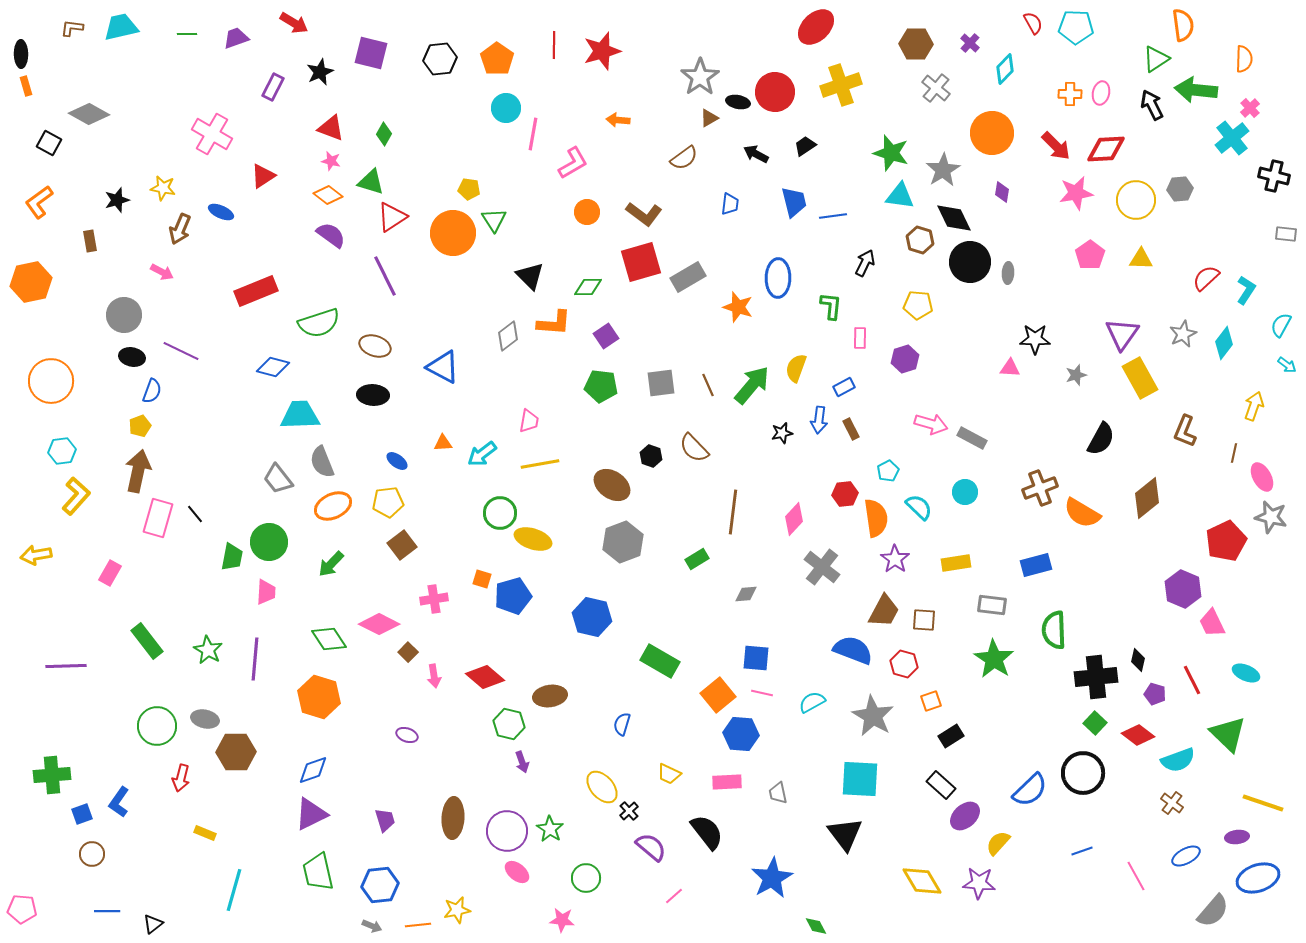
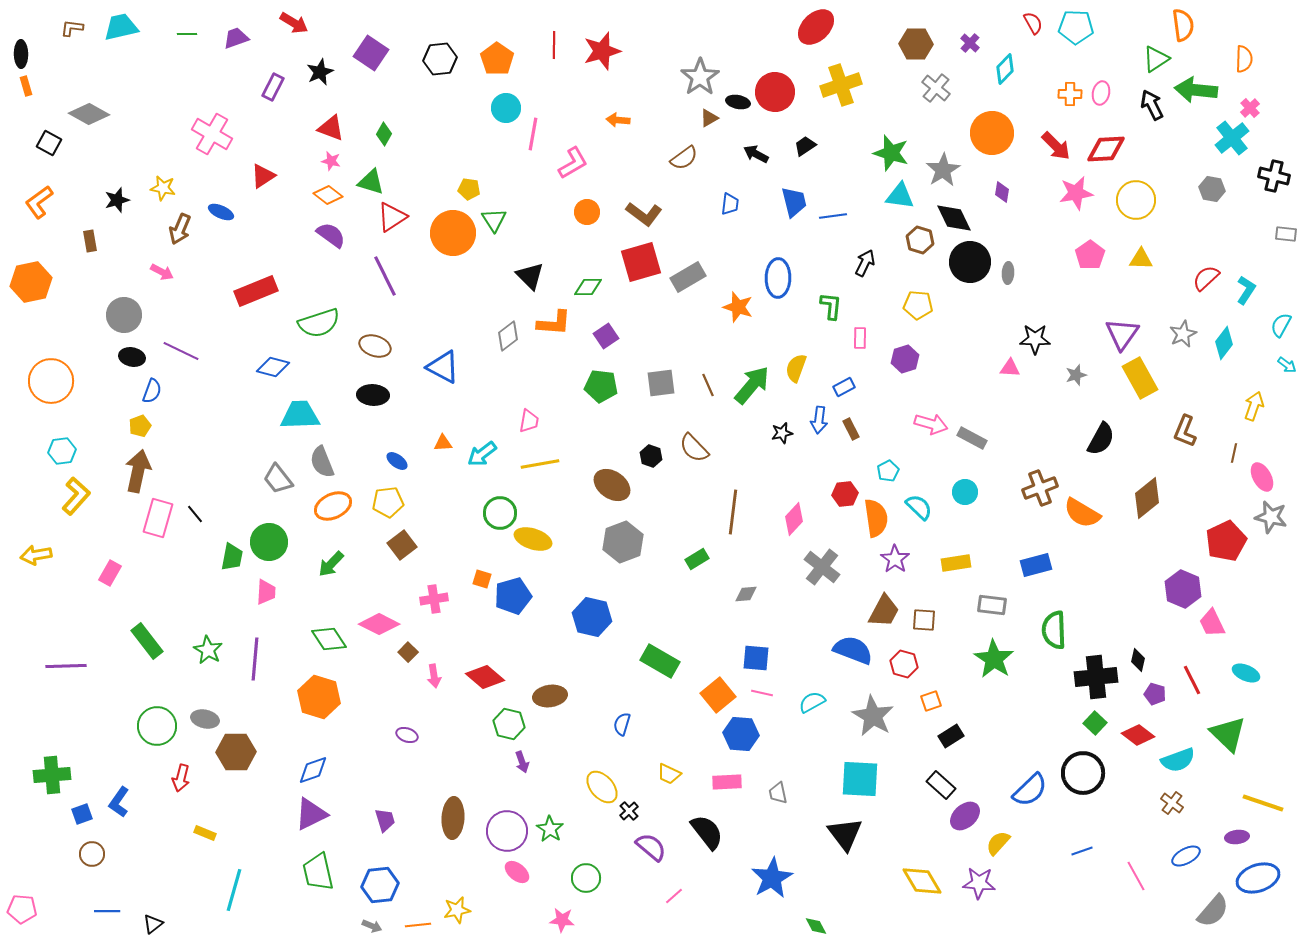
purple square at (371, 53): rotated 20 degrees clockwise
gray hexagon at (1180, 189): moved 32 px right; rotated 15 degrees clockwise
